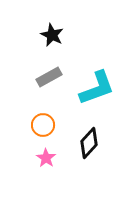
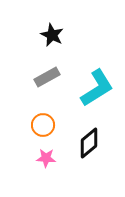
gray rectangle: moved 2 px left
cyan L-shape: rotated 12 degrees counterclockwise
black diamond: rotated 8 degrees clockwise
pink star: rotated 30 degrees counterclockwise
